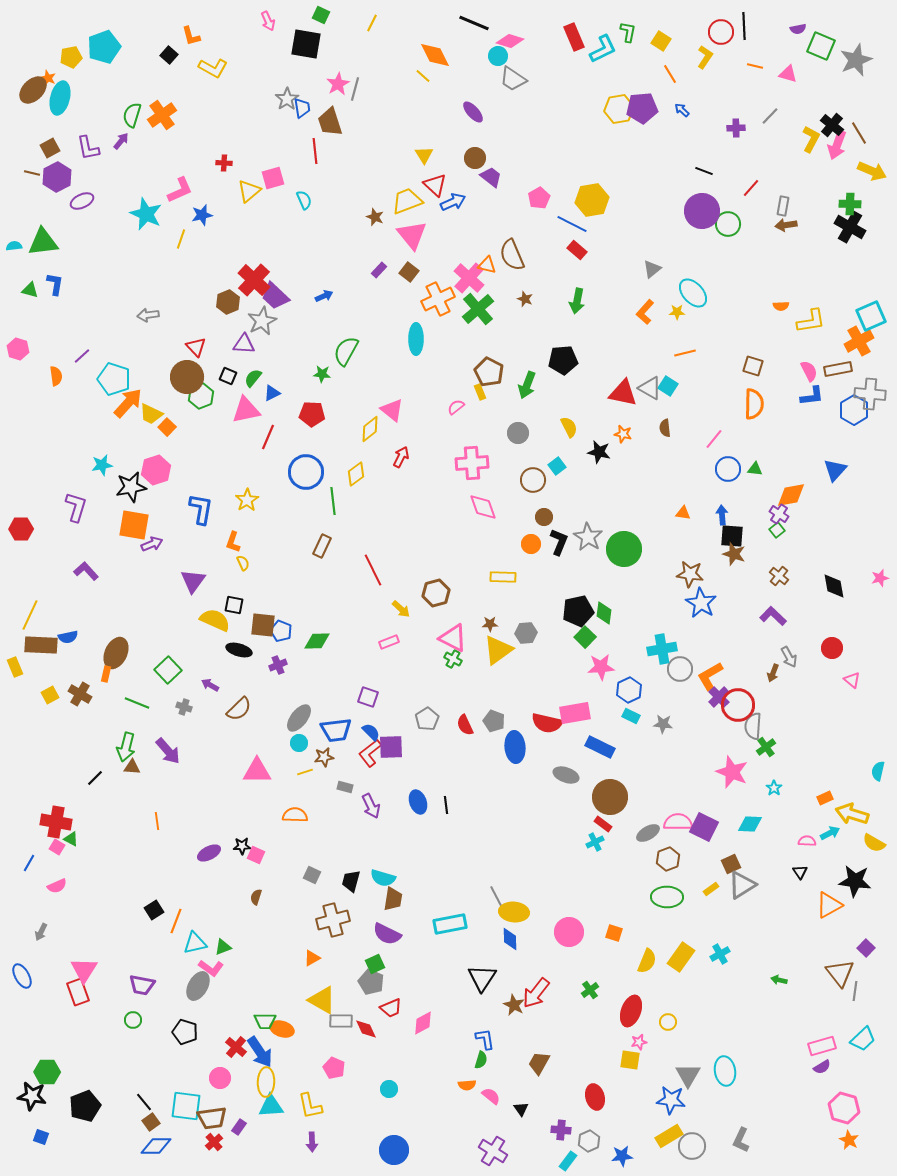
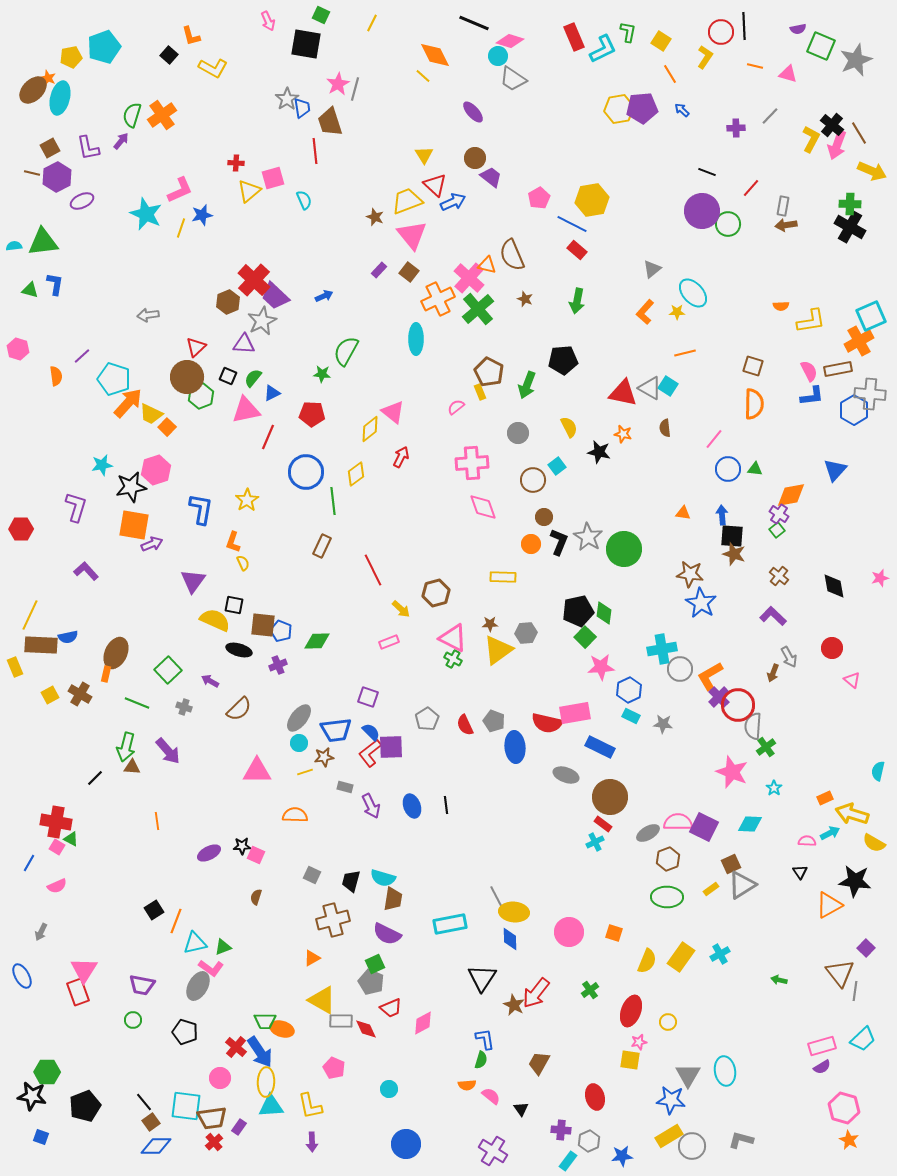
red cross at (224, 163): moved 12 px right
black line at (704, 171): moved 3 px right, 1 px down
yellow line at (181, 239): moved 11 px up
red triangle at (196, 347): rotated 30 degrees clockwise
pink triangle at (392, 410): moved 1 px right, 2 px down
purple arrow at (210, 685): moved 4 px up
blue ellipse at (418, 802): moved 6 px left, 4 px down
gray L-shape at (741, 1140): rotated 80 degrees clockwise
blue circle at (394, 1150): moved 12 px right, 6 px up
